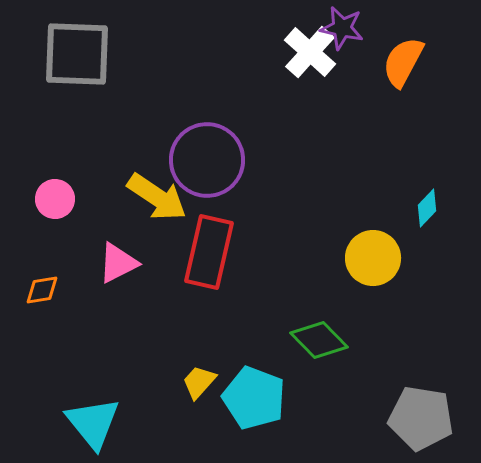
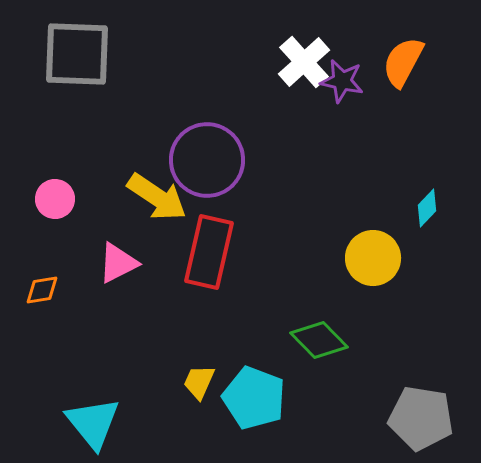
purple star: moved 53 px down
white cross: moved 6 px left, 10 px down; rotated 6 degrees clockwise
yellow trapezoid: rotated 18 degrees counterclockwise
